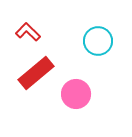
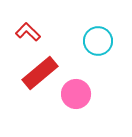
red rectangle: moved 4 px right
